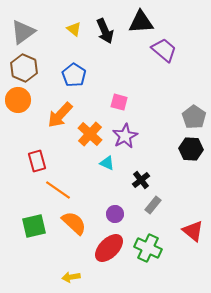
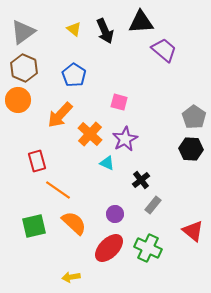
purple star: moved 3 px down
